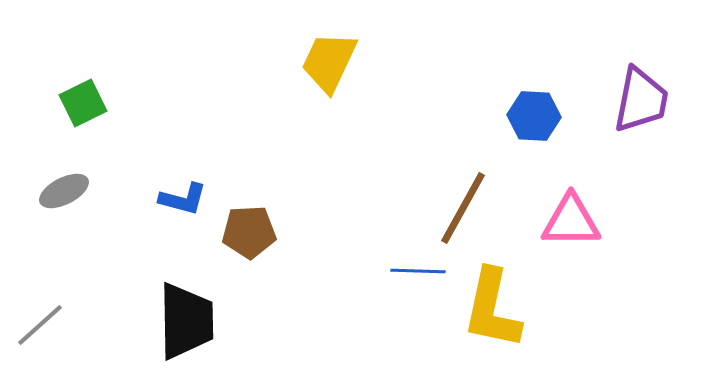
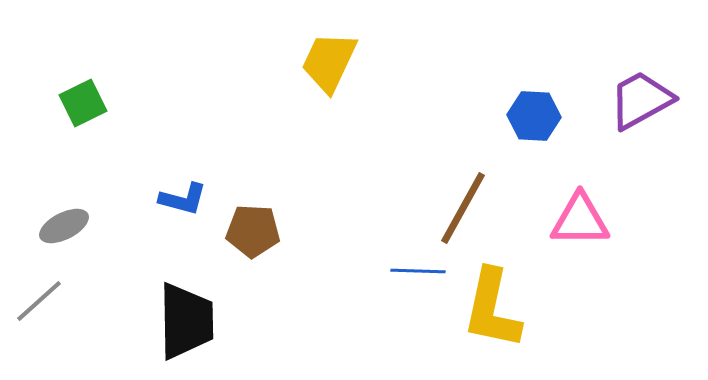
purple trapezoid: rotated 130 degrees counterclockwise
gray ellipse: moved 35 px down
pink triangle: moved 9 px right, 1 px up
brown pentagon: moved 4 px right, 1 px up; rotated 6 degrees clockwise
gray line: moved 1 px left, 24 px up
